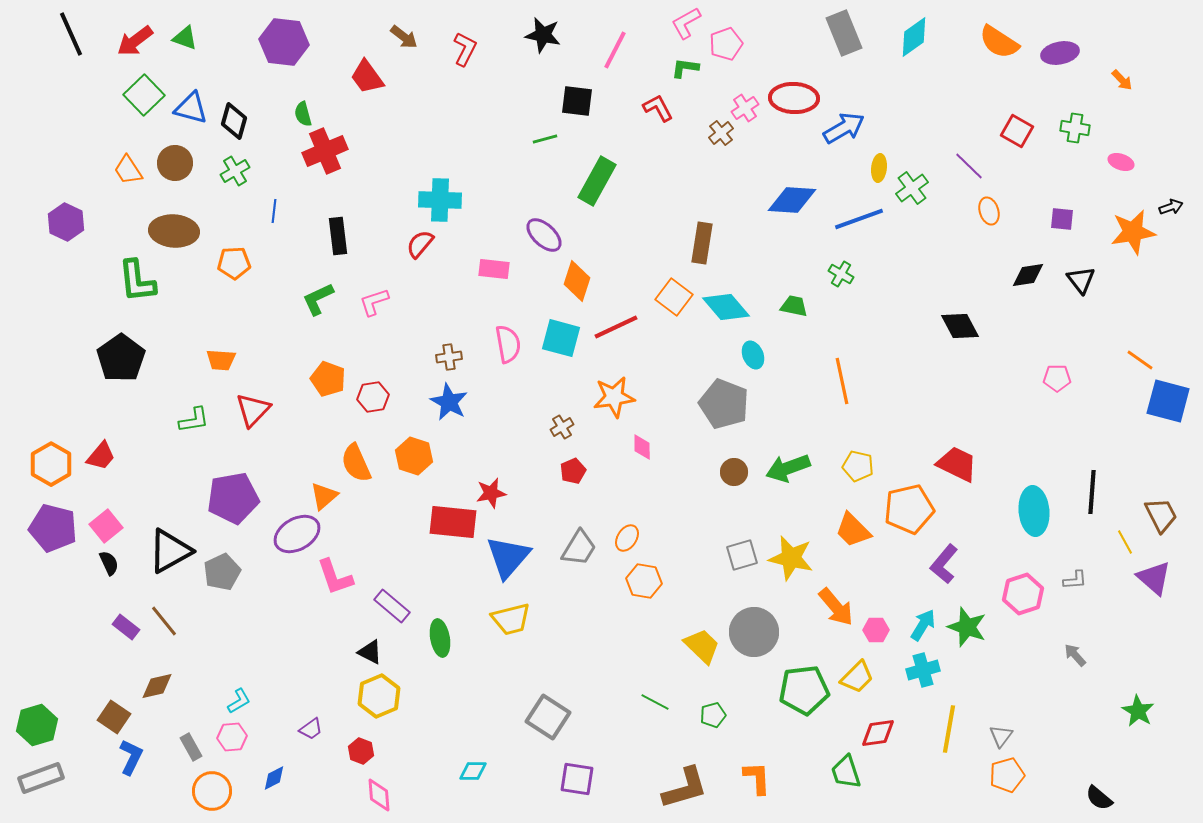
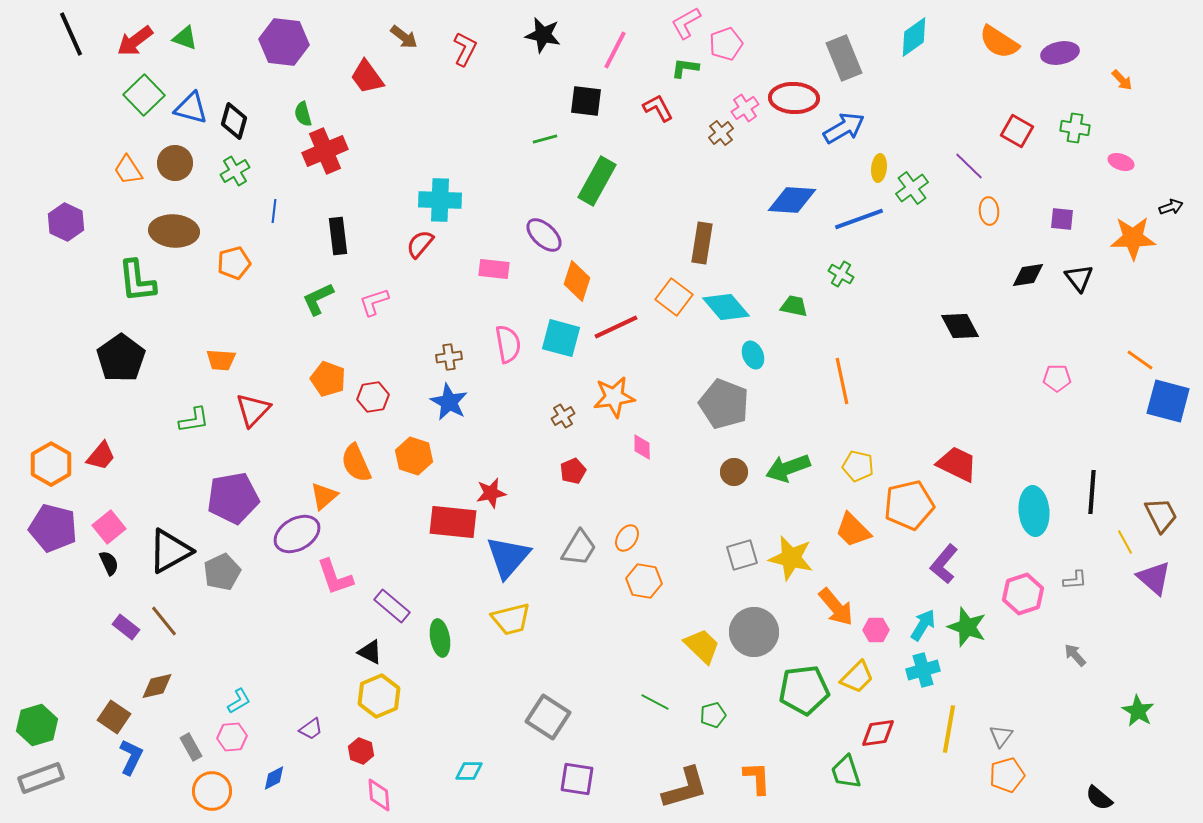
gray rectangle at (844, 33): moved 25 px down
black square at (577, 101): moved 9 px right
orange ellipse at (989, 211): rotated 12 degrees clockwise
orange star at (1133, 232): moved 6 px down; rotated 9 degrees clockwise
orange pentagon at (234, 263): rotated 12 degrees counterclockwise
black triangle at (1081, 280): moved 2 px left, 2 px up
brown cross at (562, 427): moved 1 px right, 11 px up
orange pentagon at (909, 509): moved 4 px up
pink square at (106, 526): moved 3 px right, 1 px down
cyan diamond at (473, 771): moved 4 px left
